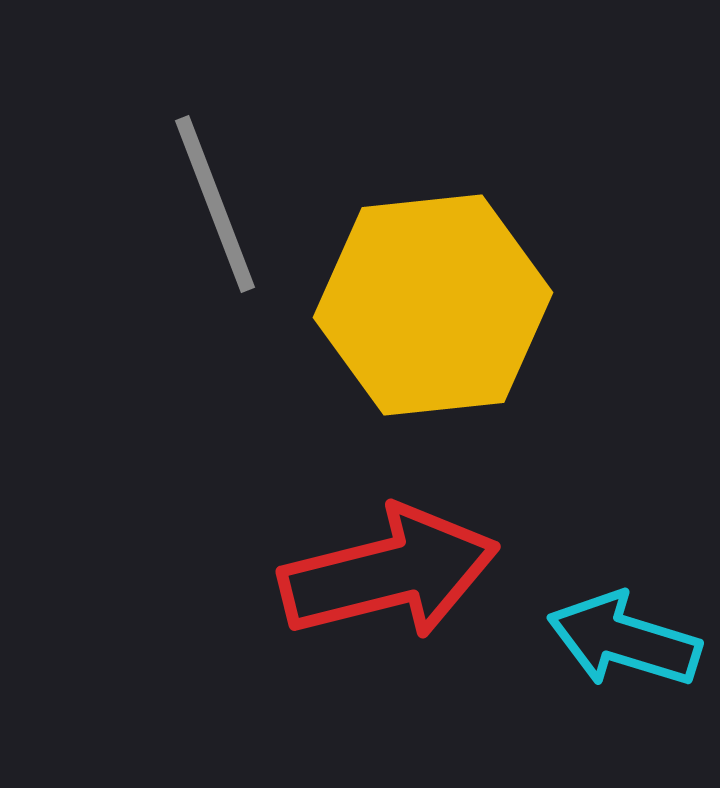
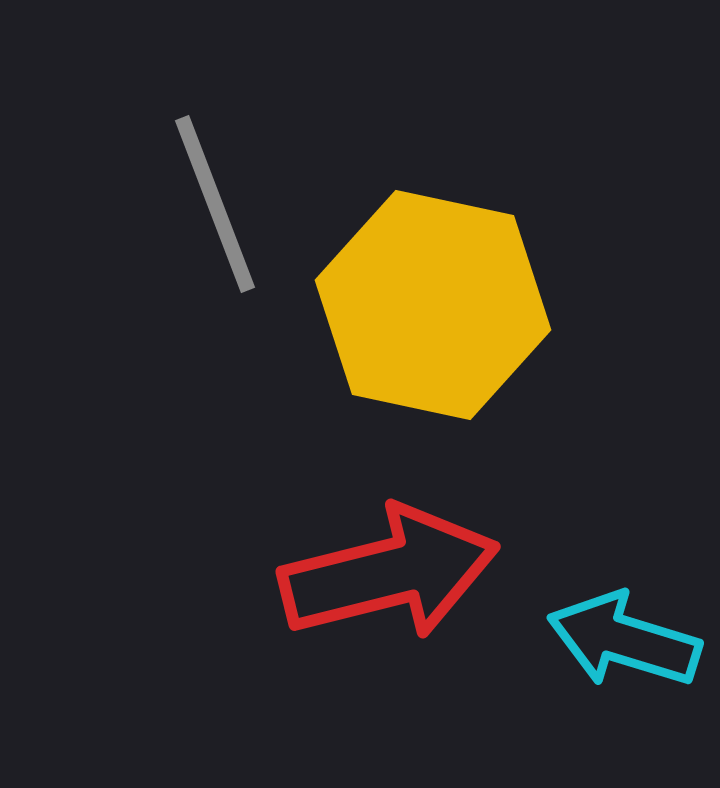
yellow hexagon: rotated 18 degrees clockwise
